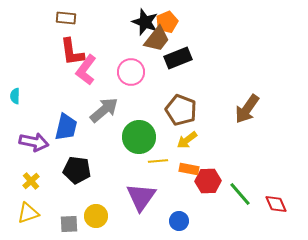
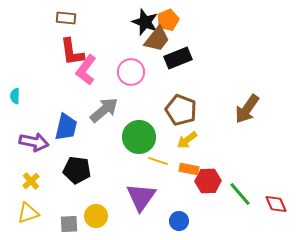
orange pentagon: moved 1 px right, 2 px up
yellow line: rotated 24 degrees clockwise
